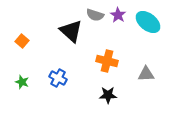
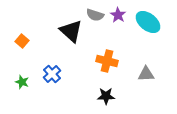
blue cross: moved 6 px left, 4 px up; rotated 18 degrees clockwise
black star: moved 2 px left, 1 px down
